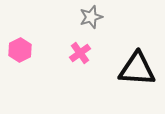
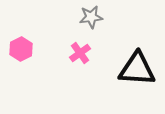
gray star: rotated 10 degrees clockwise
pink hexagon: moved 1 px right, 1 px up
